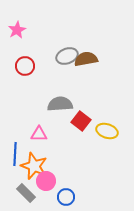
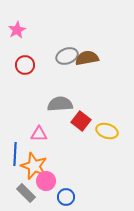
brown semicircle: moved 1 px right, 1 px up
red circle: moved 1 px up
